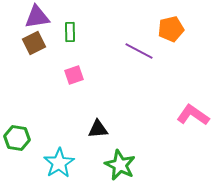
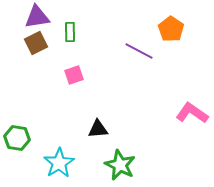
orange pentagon: rotated 25 degrees counterclockwise
brown square: moved 2 px right
pink L-shape: moved 1 px left, 2 px up
